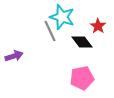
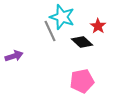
black diamond: rotated 10 degrees counterclockwise
pink pentagon: moved 3 px down
